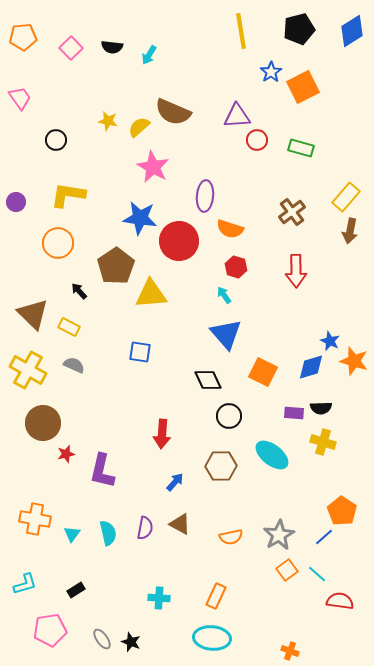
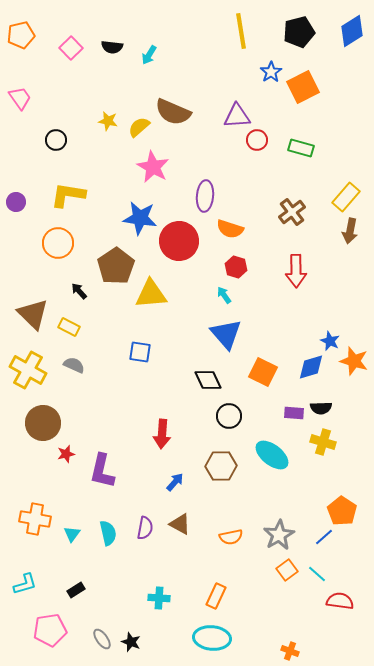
black pentagon at (299, 29): moved 3 px down
orange pentagon at (23, 37): moved 2 px left, 2 px up; rotated 8 degrees counterclockwise
